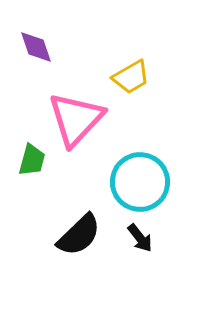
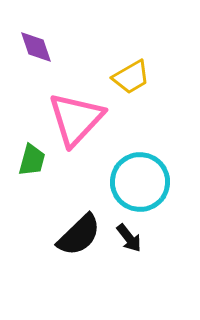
black arrow: moved 11 px left
